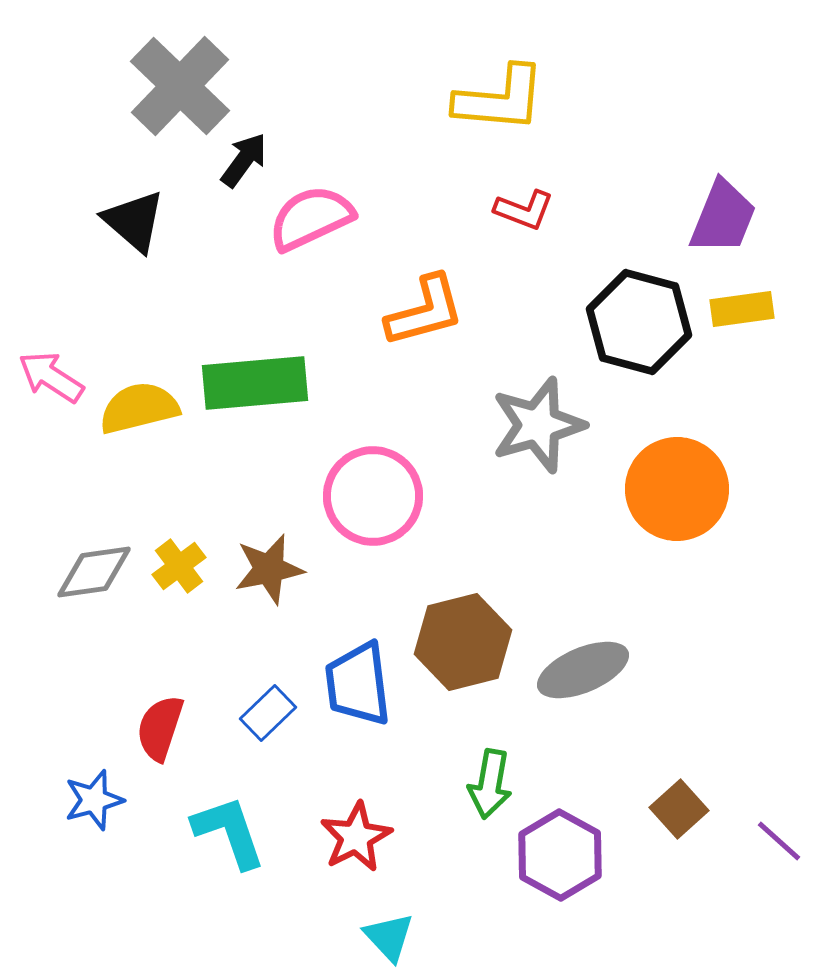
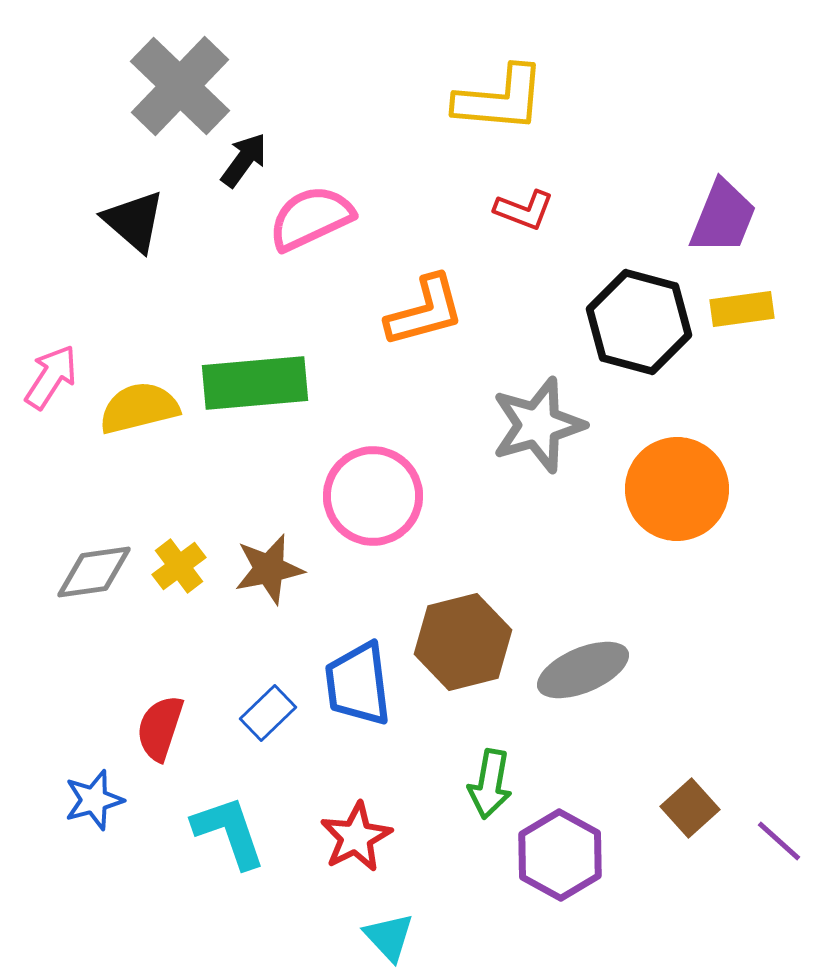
pink arrow: rotated 90 degrees clockwise
brown square: moved 11 px right, 1 px up
